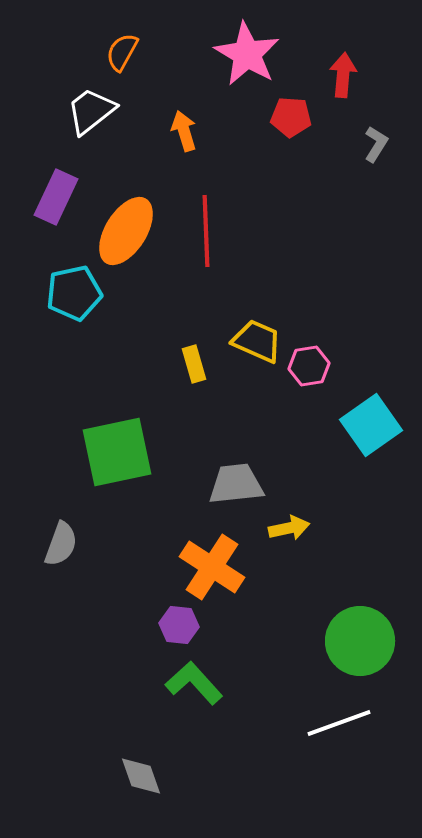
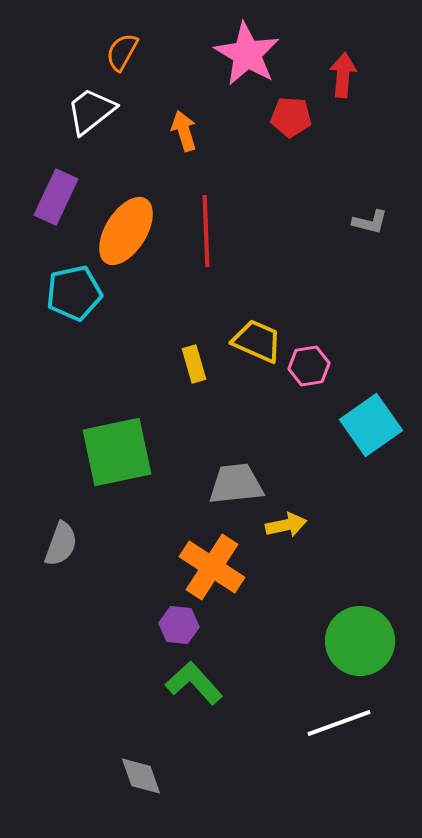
gray L-shape: moved 6 px left, 78 px down; rotated 72 degrees clockwise
yellow arrow: moved 3 px left, 3 px up
